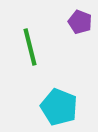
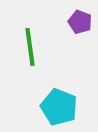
green line: rotated 6 degrees clockwise
